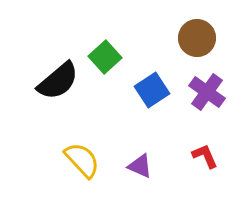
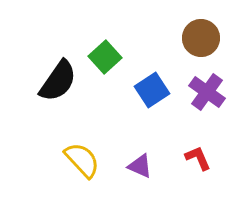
brown circle: moved 4 px right
black semicircle: rotated 15 degrees counterclockwise
red L-shape: moved 7 px left, 2 px down
